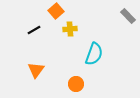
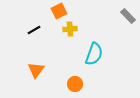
orange square: moved 3 px right; rotated 14 degrees clockwise
orange circle: moved 1 px left
